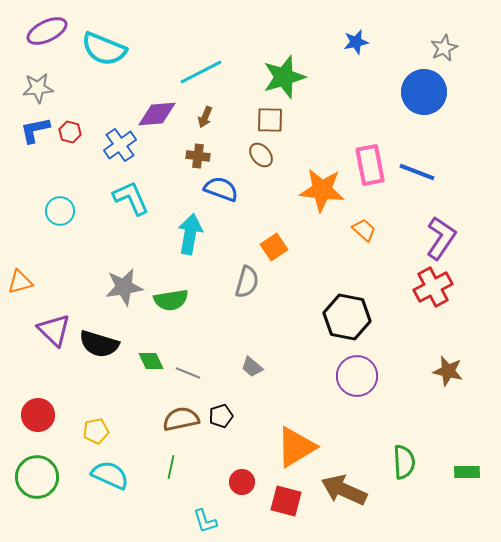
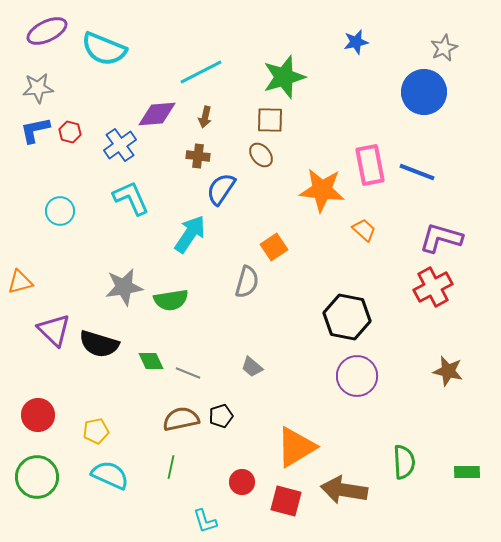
brown arrow at (205, 117): rotated 10 degrees counterclockwise
blue semicircle at (221, 189): rotated 76 degrees counterclockwise
cyan arrow at (190, 234): rotated 24 degrees clockwise
purple L-shape at (441, 238): rotated 108 degrees counterclockwise
brown arrow at (344, 490): rotated 15 degrees counterclockwise
